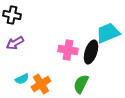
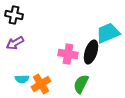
black cross: moved 2 px right
pink cross: moved 4 px down
cyan semicircle: rotated 24 degrees clockwise
